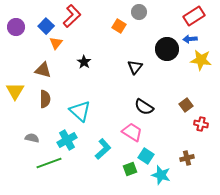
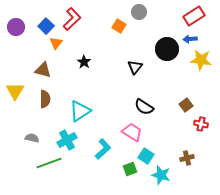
red L-shape: moved 3 px down
cyan triangle: rotated 45 degrees clockwise
